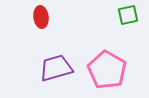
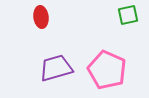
pink pentagon: rotated 6 degrees counterclockwise
